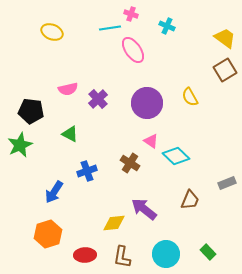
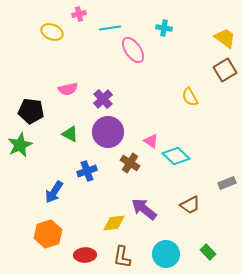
pink cross: moved 52 px left; rotated 32 degrees counterclockwise
cyan cross: moved 3 px left, 2 px down; rotated 14 degrees counterclockwise
purple cross: moved 5 px right
purple circle: moved 39 px left, 29 px down
brown trapezoid: moved 5 px down; rotated 40 degrees clockwise
